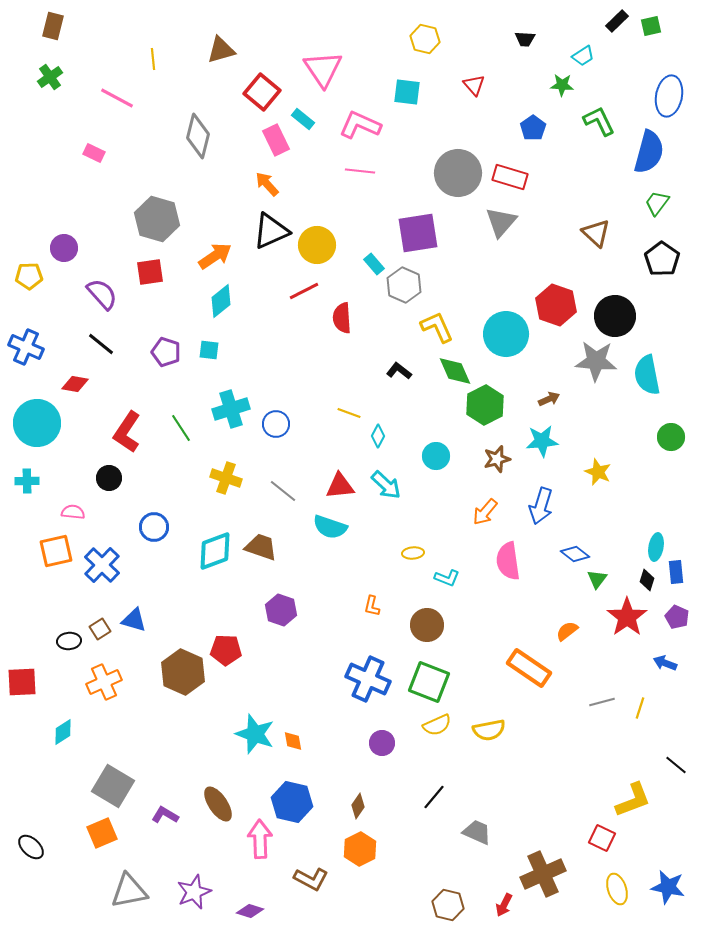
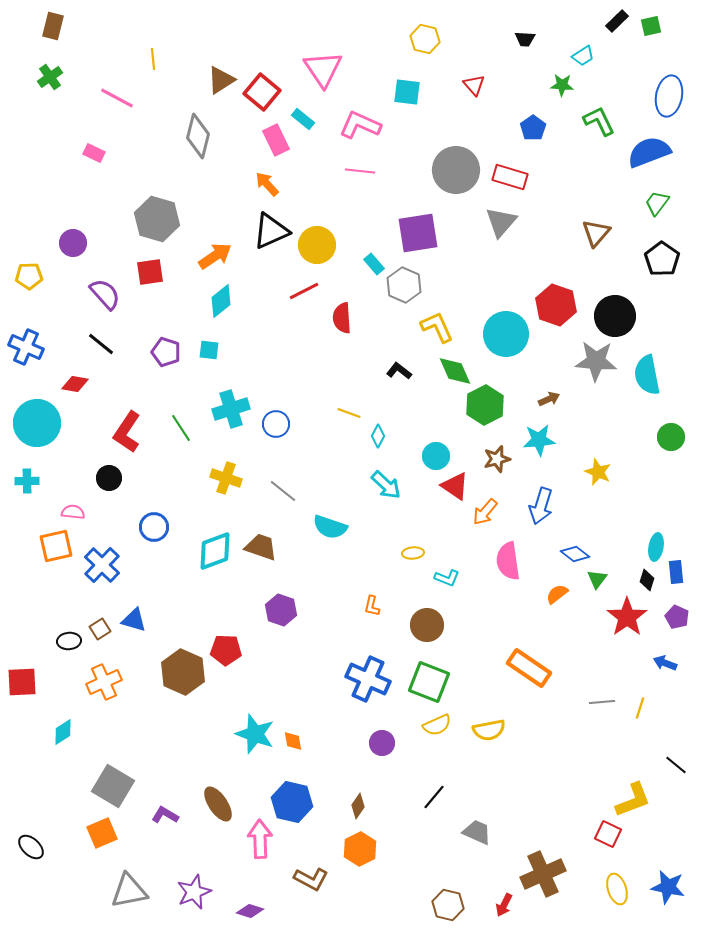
brown triangle at (221, 50): moved 30 px down; rotated 16 degrees counterclockwise
blue semicircle at (649, 152): rotated 126 degrees counterclockwise
gray circle at (458, 173): moved 2 px left, 3 px up
brown triangle at (596, 233): rotated 28 degrees clockwise
purple circle at (64, 248): moved 9 px right, 5 px up
purple semicircle at (102, 294): moved 3 px right
cyan star at (542, 441): moved 3 px left, 1 px up
red triangle at (340, 486): moved 115 px right; rotated 40 degrees clockwise
orange square at (56, 551): moved 5 px up
orange semicircle at (567, 631): moved 10 px left, 37 px up
gray line at (602, 702): rotated 10 degrees clockwise
red square at (602, 838): moved 6 px right, 4 px up
